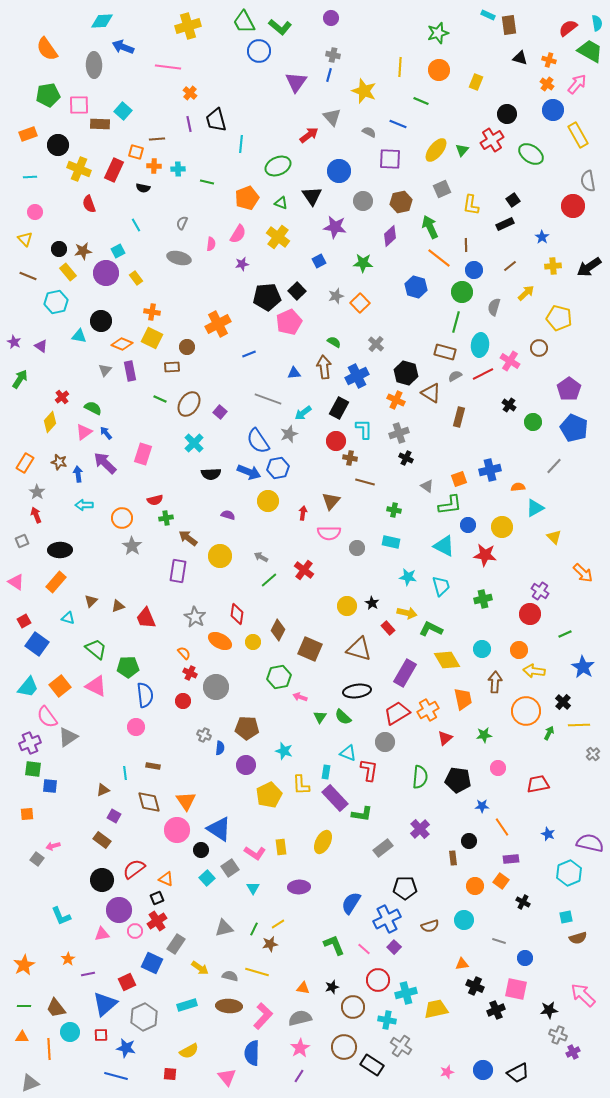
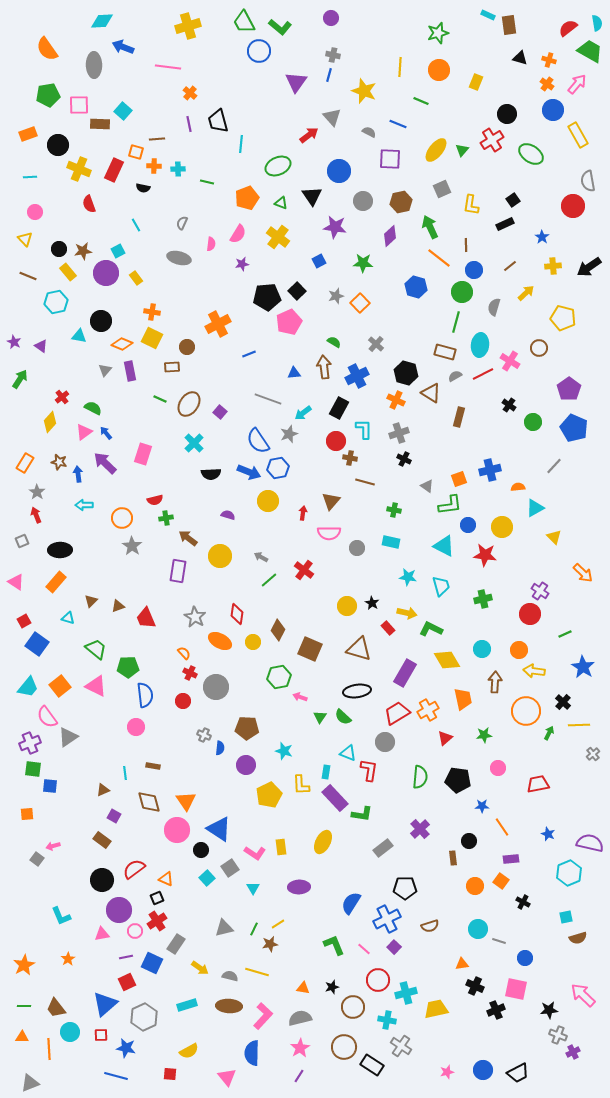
black trapezoid at (216, 120): moved 2 px right, 1 px down
yellow pentagon at (559, 318): moved 4 px right
black cross at (406, 458): moved 2 px left, 1 px down
cyan circle at (464, 920): moved 14 px right, 9 px down
purple line at (88, 974): moved 38 px right, 17 px up
